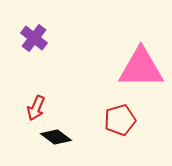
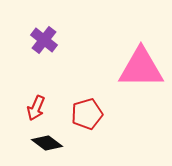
purple cross: moved 10 px right, 2 px down
red pentagon: moved 33 px left, 6 px up
black diamond: moved 9 px left, 6 px down
